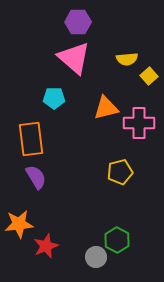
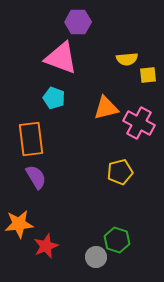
pink triangle: moved 13 px left; rotated 21 degrees counterclockwise
yellow square: moved 1 px left, 1 px up; rotated 36 degrees clockwise
cyan pentagon: rotated 20 degrees clockwise
pink cross: rotated 28 degrees clockwise
green hexagon: rotated 10 degrees counterclockwise
